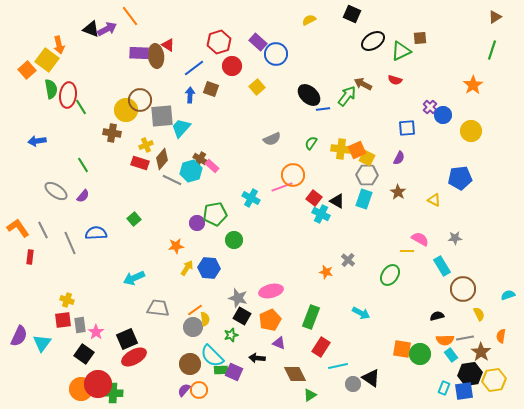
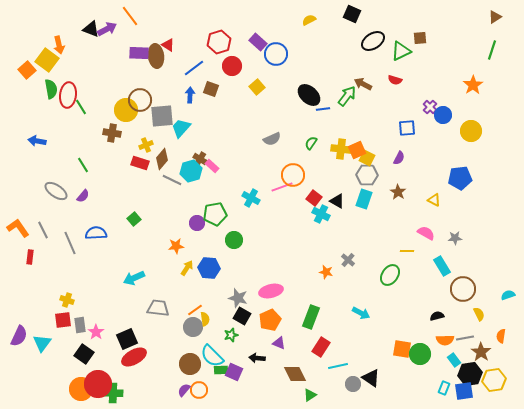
blue arrow at (37, 141): rotated 18 degrees clockwise
pink semicircle at (420, 239): moved 6 px right, 6 px up
cyan rectangle at (451, 355): moved 3 px right, 5 px down
